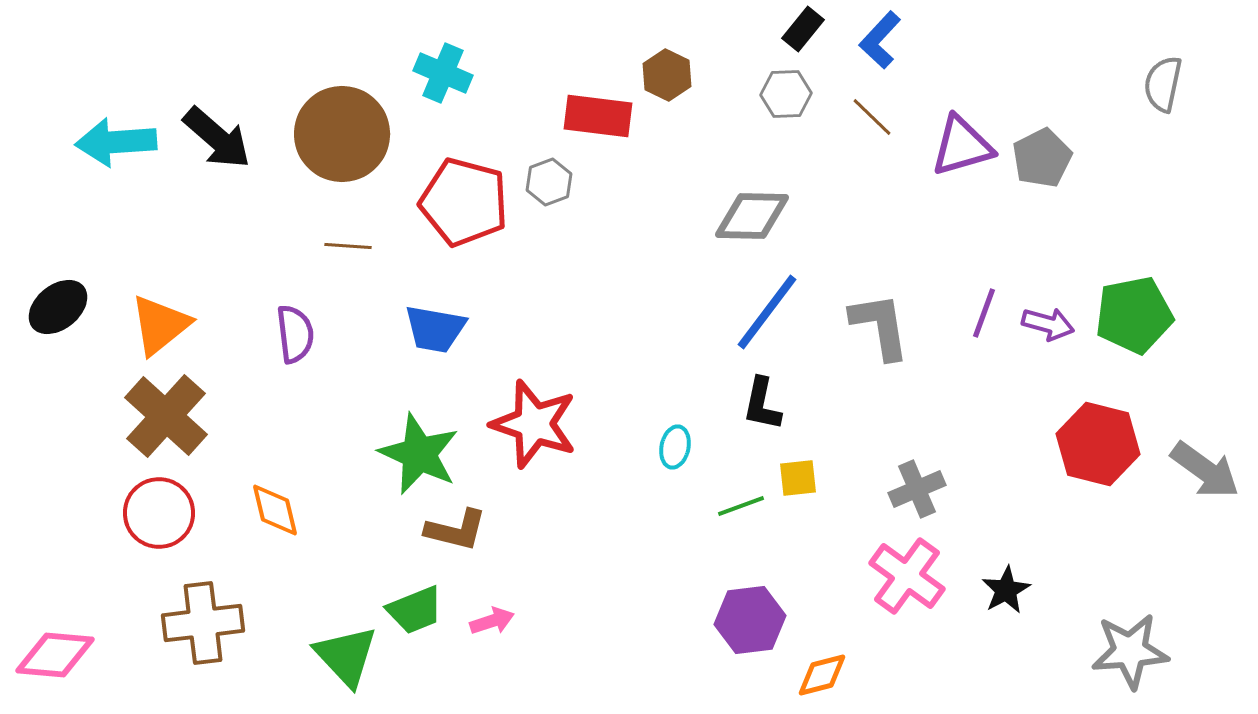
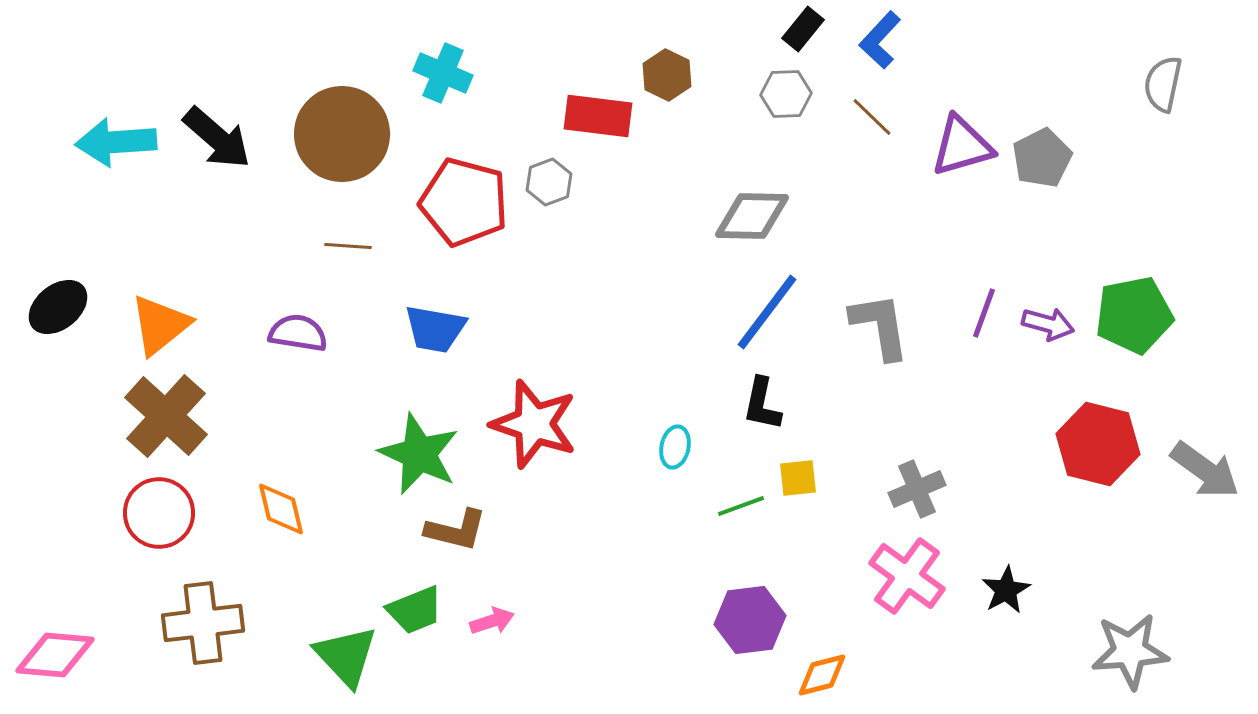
purple semicircle at (295, 334): moved 3 px right, 1 px up; rotated 74 degrees counterclockwise
orange diamond at (275, 510): moved 6 px right, 1 px up
